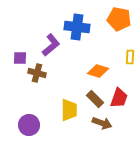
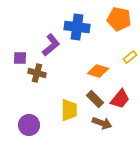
yellow rectangle: rotated 48 degrees clockwise
red trapezoid: moved 1 px right, 1 px down; rotated 20 degrees clockwise
